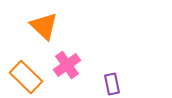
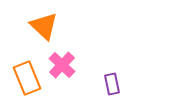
pink cross: moved 5 px left; rotated 12 degrees counterclockwise
orange rectangle: moved 1 px right, 1 px down; rotated 24 degrees clockwise
